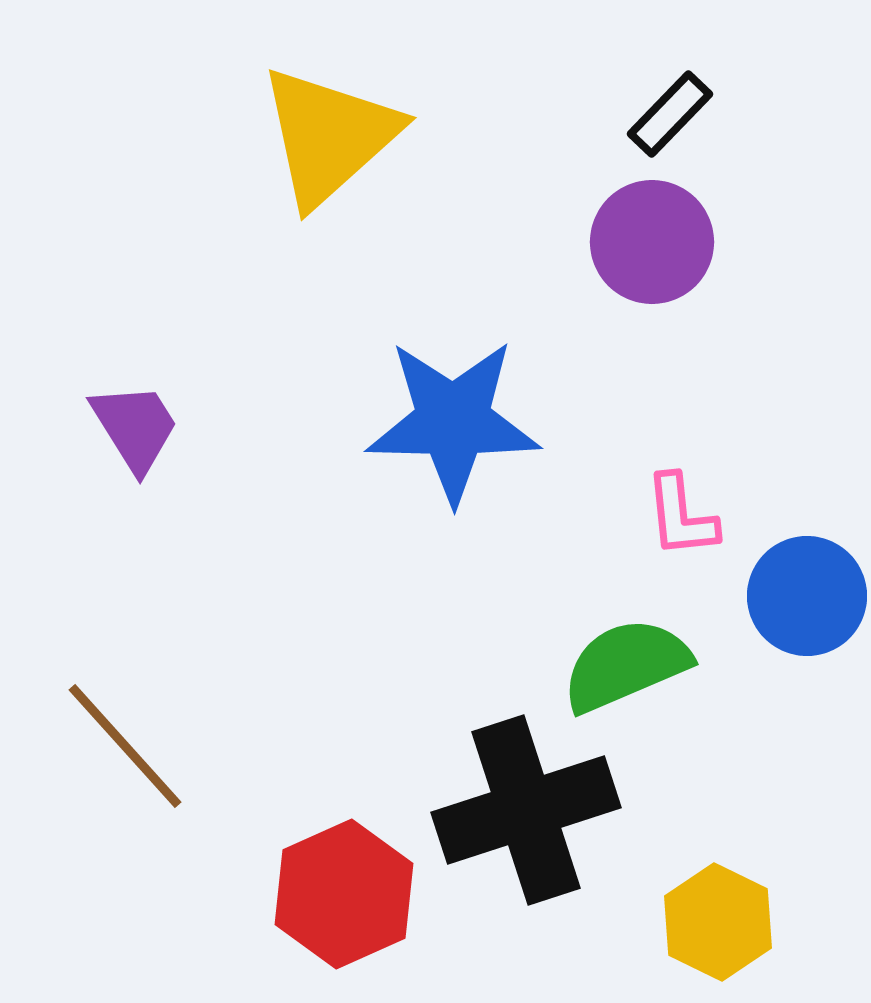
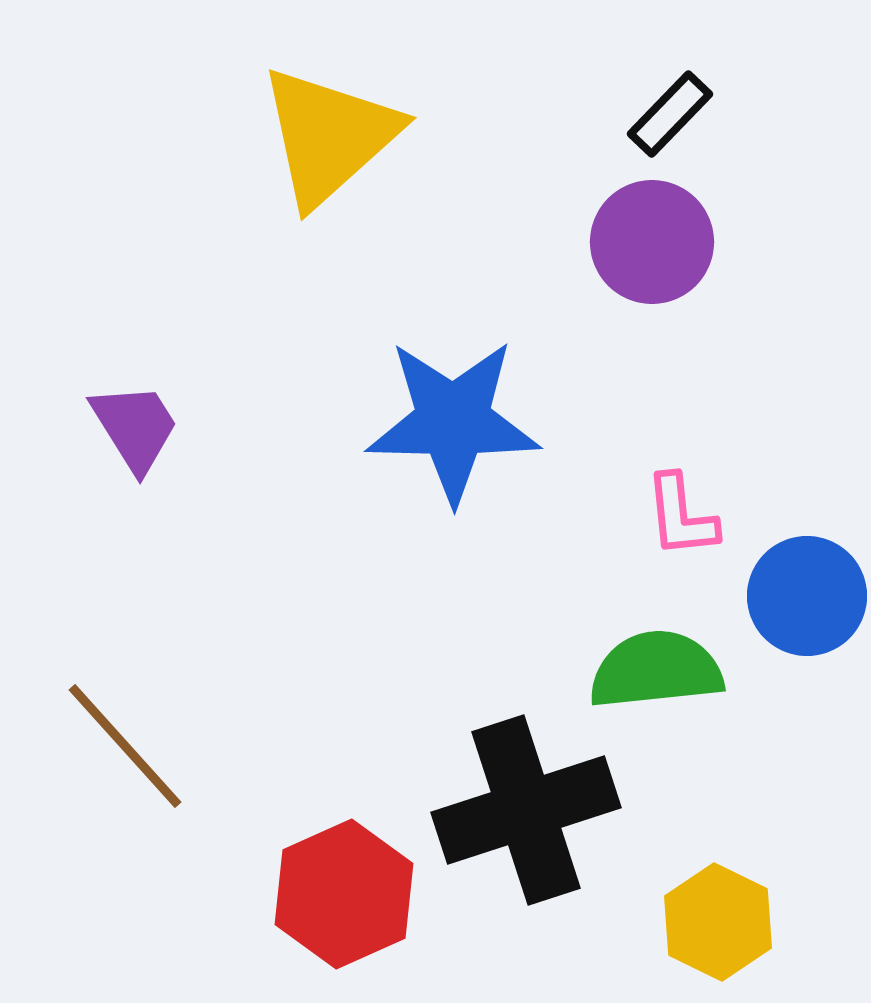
green semicircle: moved 30 px right, 5 px down; rotated 17 degrees clockwise
